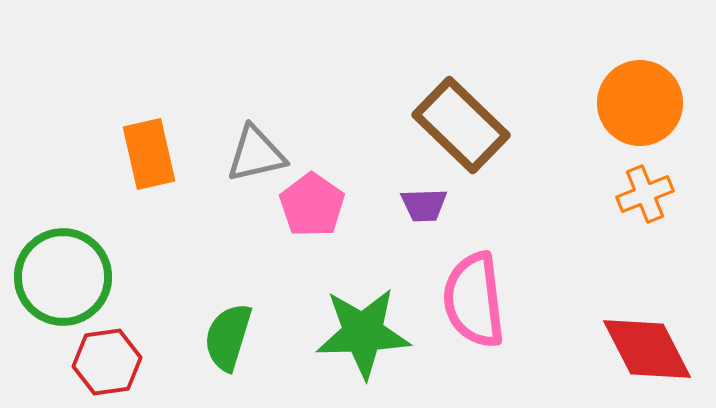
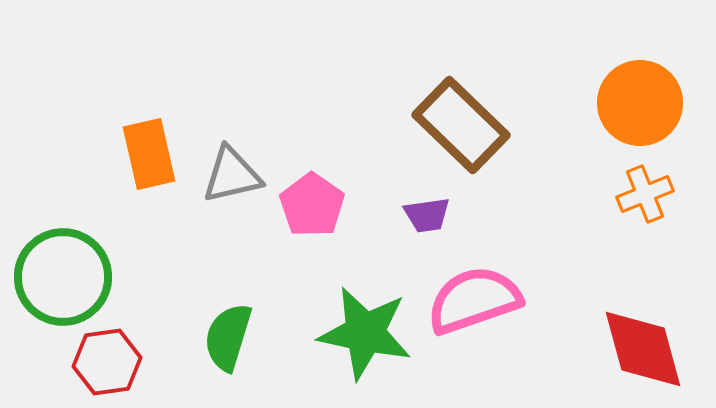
gray triangle: moved 24 px left, 21 px down
purple trapezoid: moved 3 px right, 10 px down; rotated 6 degrees counterclockwise
pink semicircle: rotated 78 degrees clockwise
green star: moved 2 px right; rotated 14 degrees clockwise
red diamond: moved 4 px left; rotated 12 degrees clockwise
